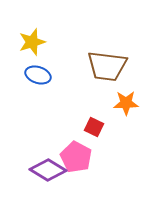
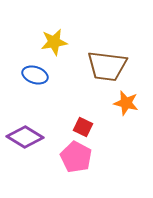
yellow star: moved 22 px right; rotated 8 degrees clockwise
blue ellipse: moved 3 px left
orange star: rotated 15 degrees clockwise
red square: moved 11 px left
purple diamond: moved 23 px left, 33 px up
